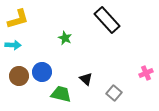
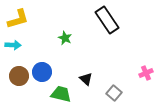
black rectangle: rotated 8 degrees clockwise
